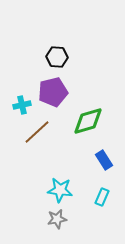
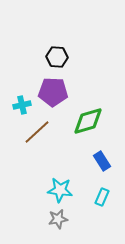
purple pentagon: rotated 16 degrees clockwise
blue rectangle: moved 2 px left, 1 px down
gray star: moved 1 px right
